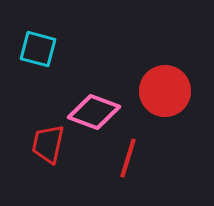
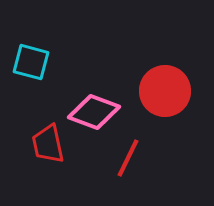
cyan square: moved 7 px left, 13 px down
red trapezoid: rotated 24 degrees counterclockwise
red line: rotated 9 degrees clockwise
